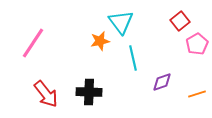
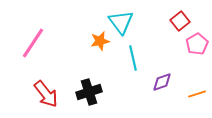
black cross: rotated 20 degrees counterclockwise
